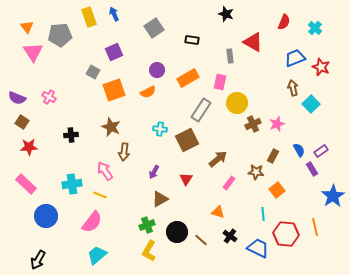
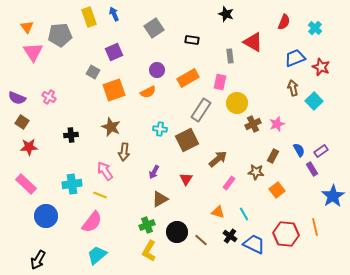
cyan square at (311, 104): moved 3 px right, 3 px up
cyan line at (263, 214): moved 19 px left; rotated 24 degrees counterclockwise
blue trapezoid at (258, 248): moved 4 px left, 4 px up
